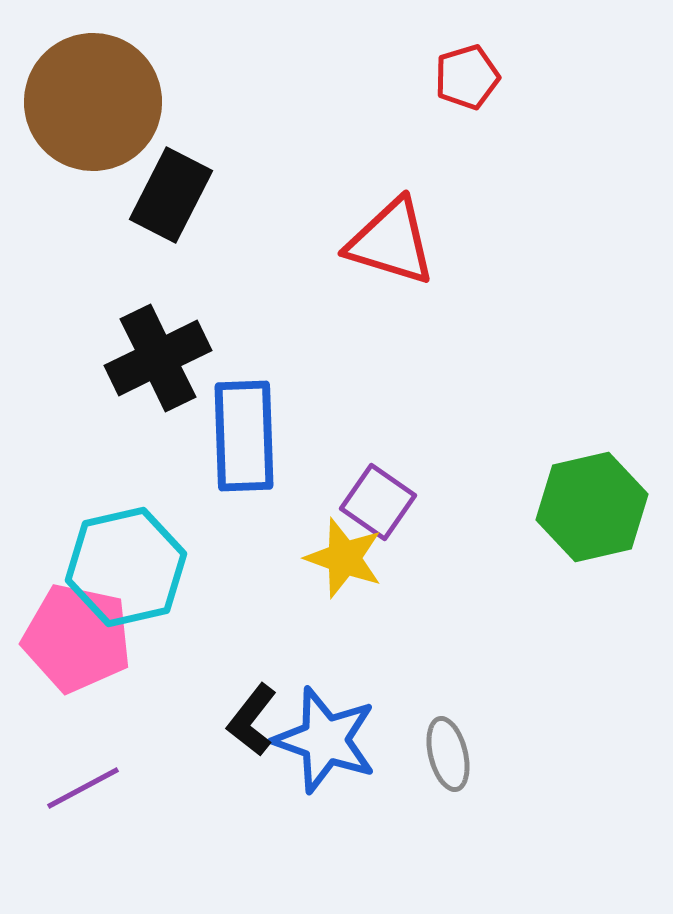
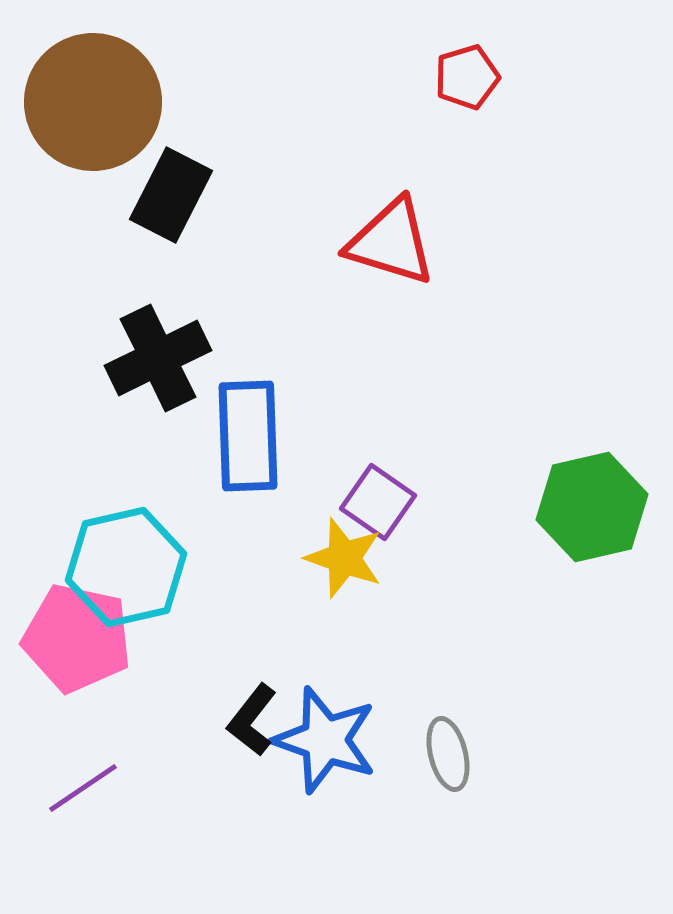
blue rectangle: moved 4 px right
purple line: rotated 6 degrees counterclockwise
